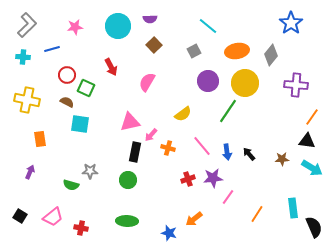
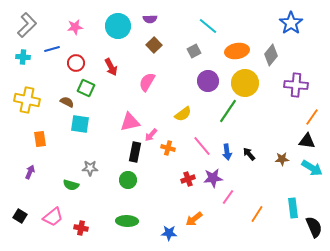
red circle at (67, 75): moved 9 px right, 12 px up
gray star at (90, 171): moved 3 px up
blue star at (169, 233): rotated 14 degrees counterclockwise
